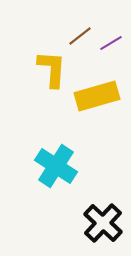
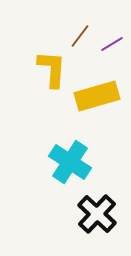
brown line: rotated 15 degrees counterclockwise
purple line: moved 1 px right, 1 px down
cyan cross: moved 14 px right, 4 px up
black cross: moved 6 px left, 9 px up
